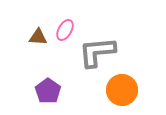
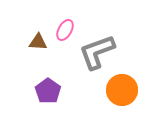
brown triangle: moved 5 px down
gray L-shape: rotated 15 degrees counterclockwise
